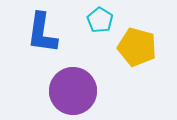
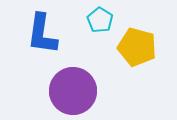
blue L-shape: moved 1 px down
